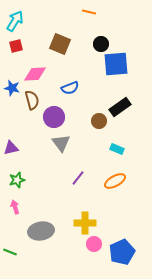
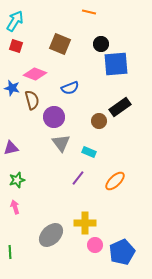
red square: rotated 32 degrees clockwise
pink diamond: rotated 25 degrees clockwise
cyan rectangle: moved 28 px left, 3 px down
orange ellipse: rotated 15 degrees counterclockwise
gray ellipse: moved 10 px right, 4 px down; rotated 35 degrees counterclockwise
pink circle: moved 1 px right, 1 px down
green line: rotated 64 degrees clockwise
